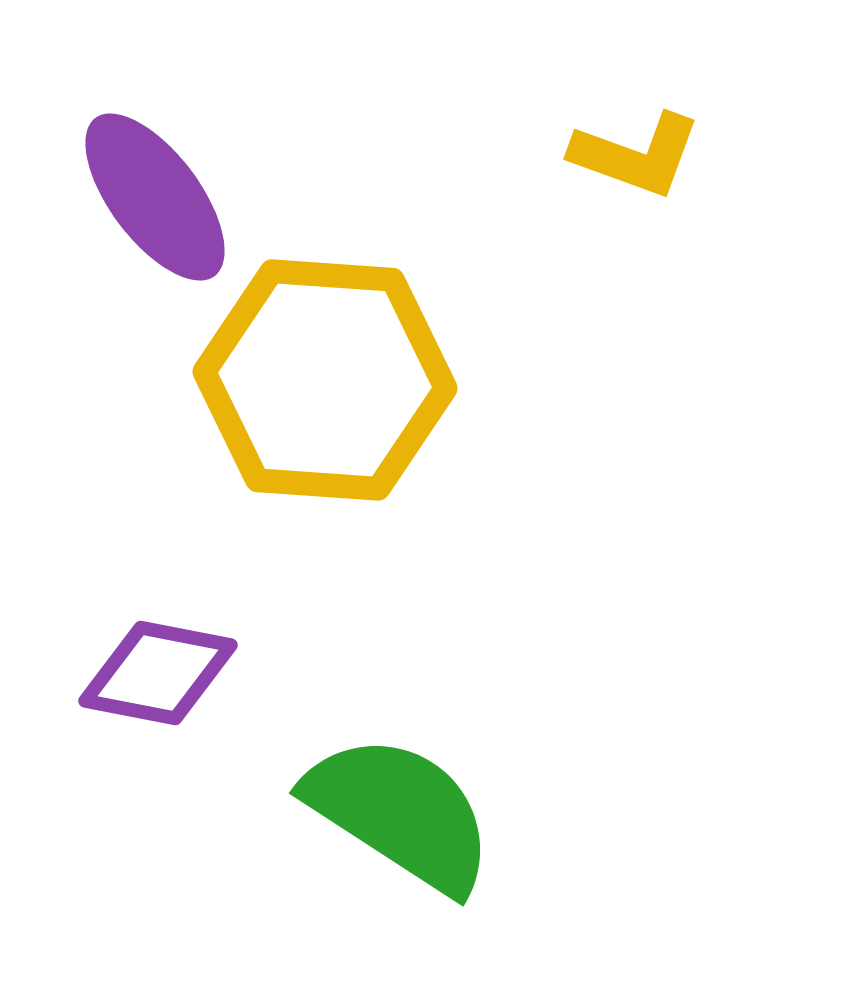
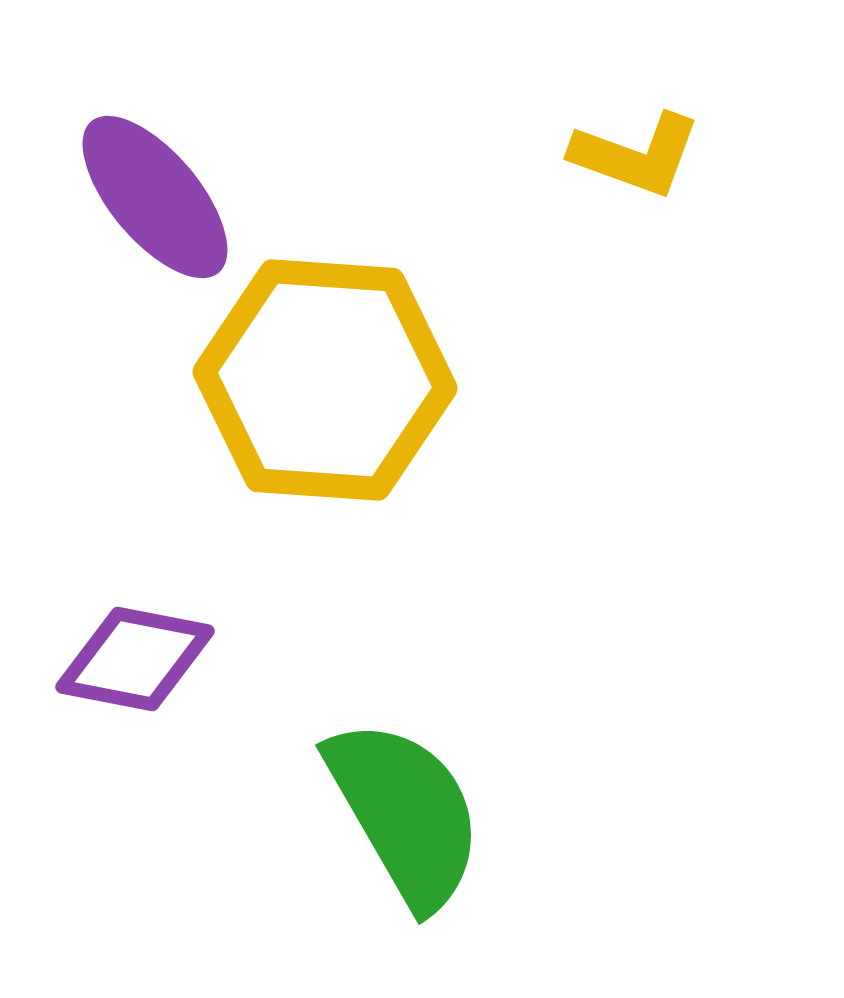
purple ellipse: rotated 3 degrees counterclockwise
purple diamond: moved 23 px left, 14 px up
green semicircle: moved 5 px right; rotated 27 degrees clockwise
